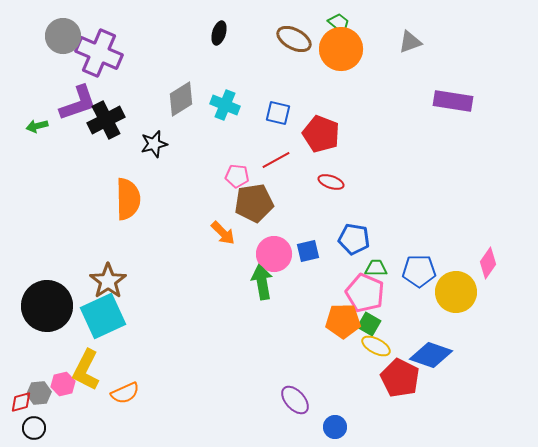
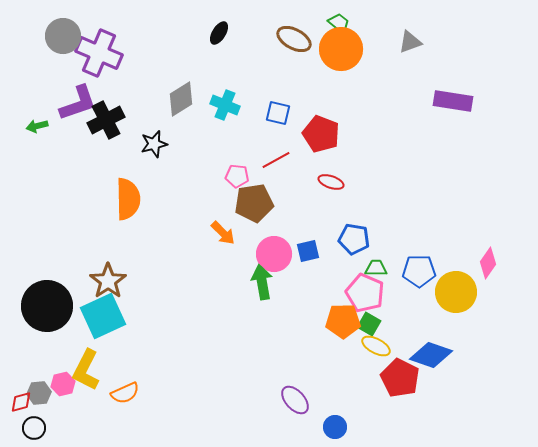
black ellipse at (219, 33): rotated 15 degrees clockwise
